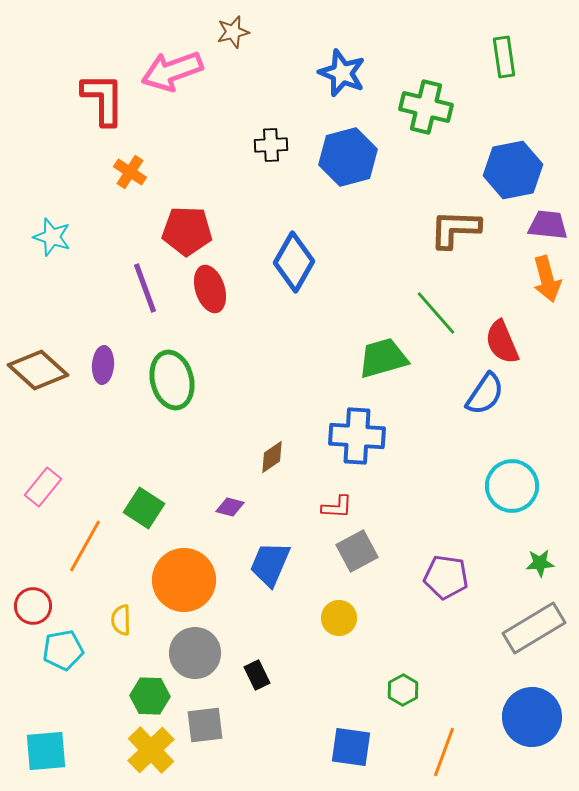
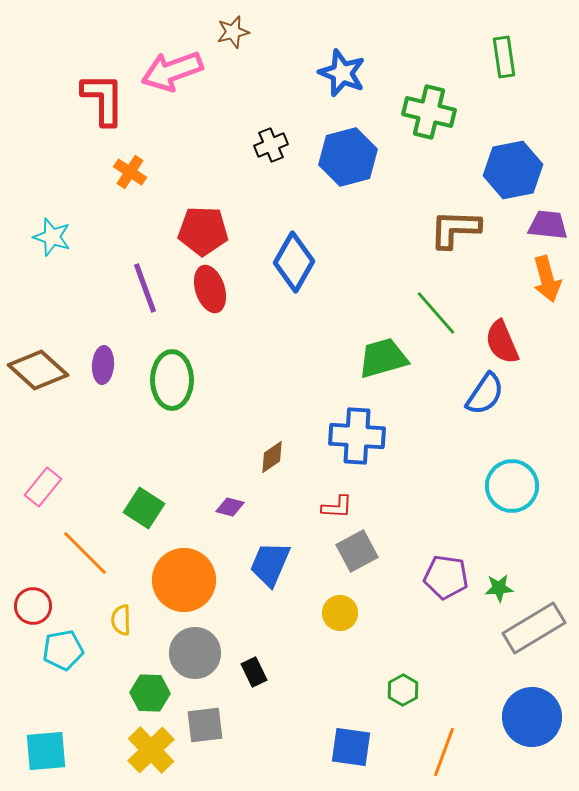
green cross at (426, 107): moved 3 px right, 5 px down
black cross at (271, 145): rotated 20 degrees counterclockwise
red pentagon at (187, 231): moved 16 px right
green ellipse at (172, 380): rotated 14 degrees clockwise
orange line at (85, 546): moved 7 px down; rotated 74 degrees counterclockwise
green star at (540, 563): moved 41 px left, 25 px down
yellow circle at (339, 618): moved 1 px right, 5 px up
black rectangle at (257, 675): moved 3 px left, 3 px up
green hexagon at (150, 696): moved 3 px up
